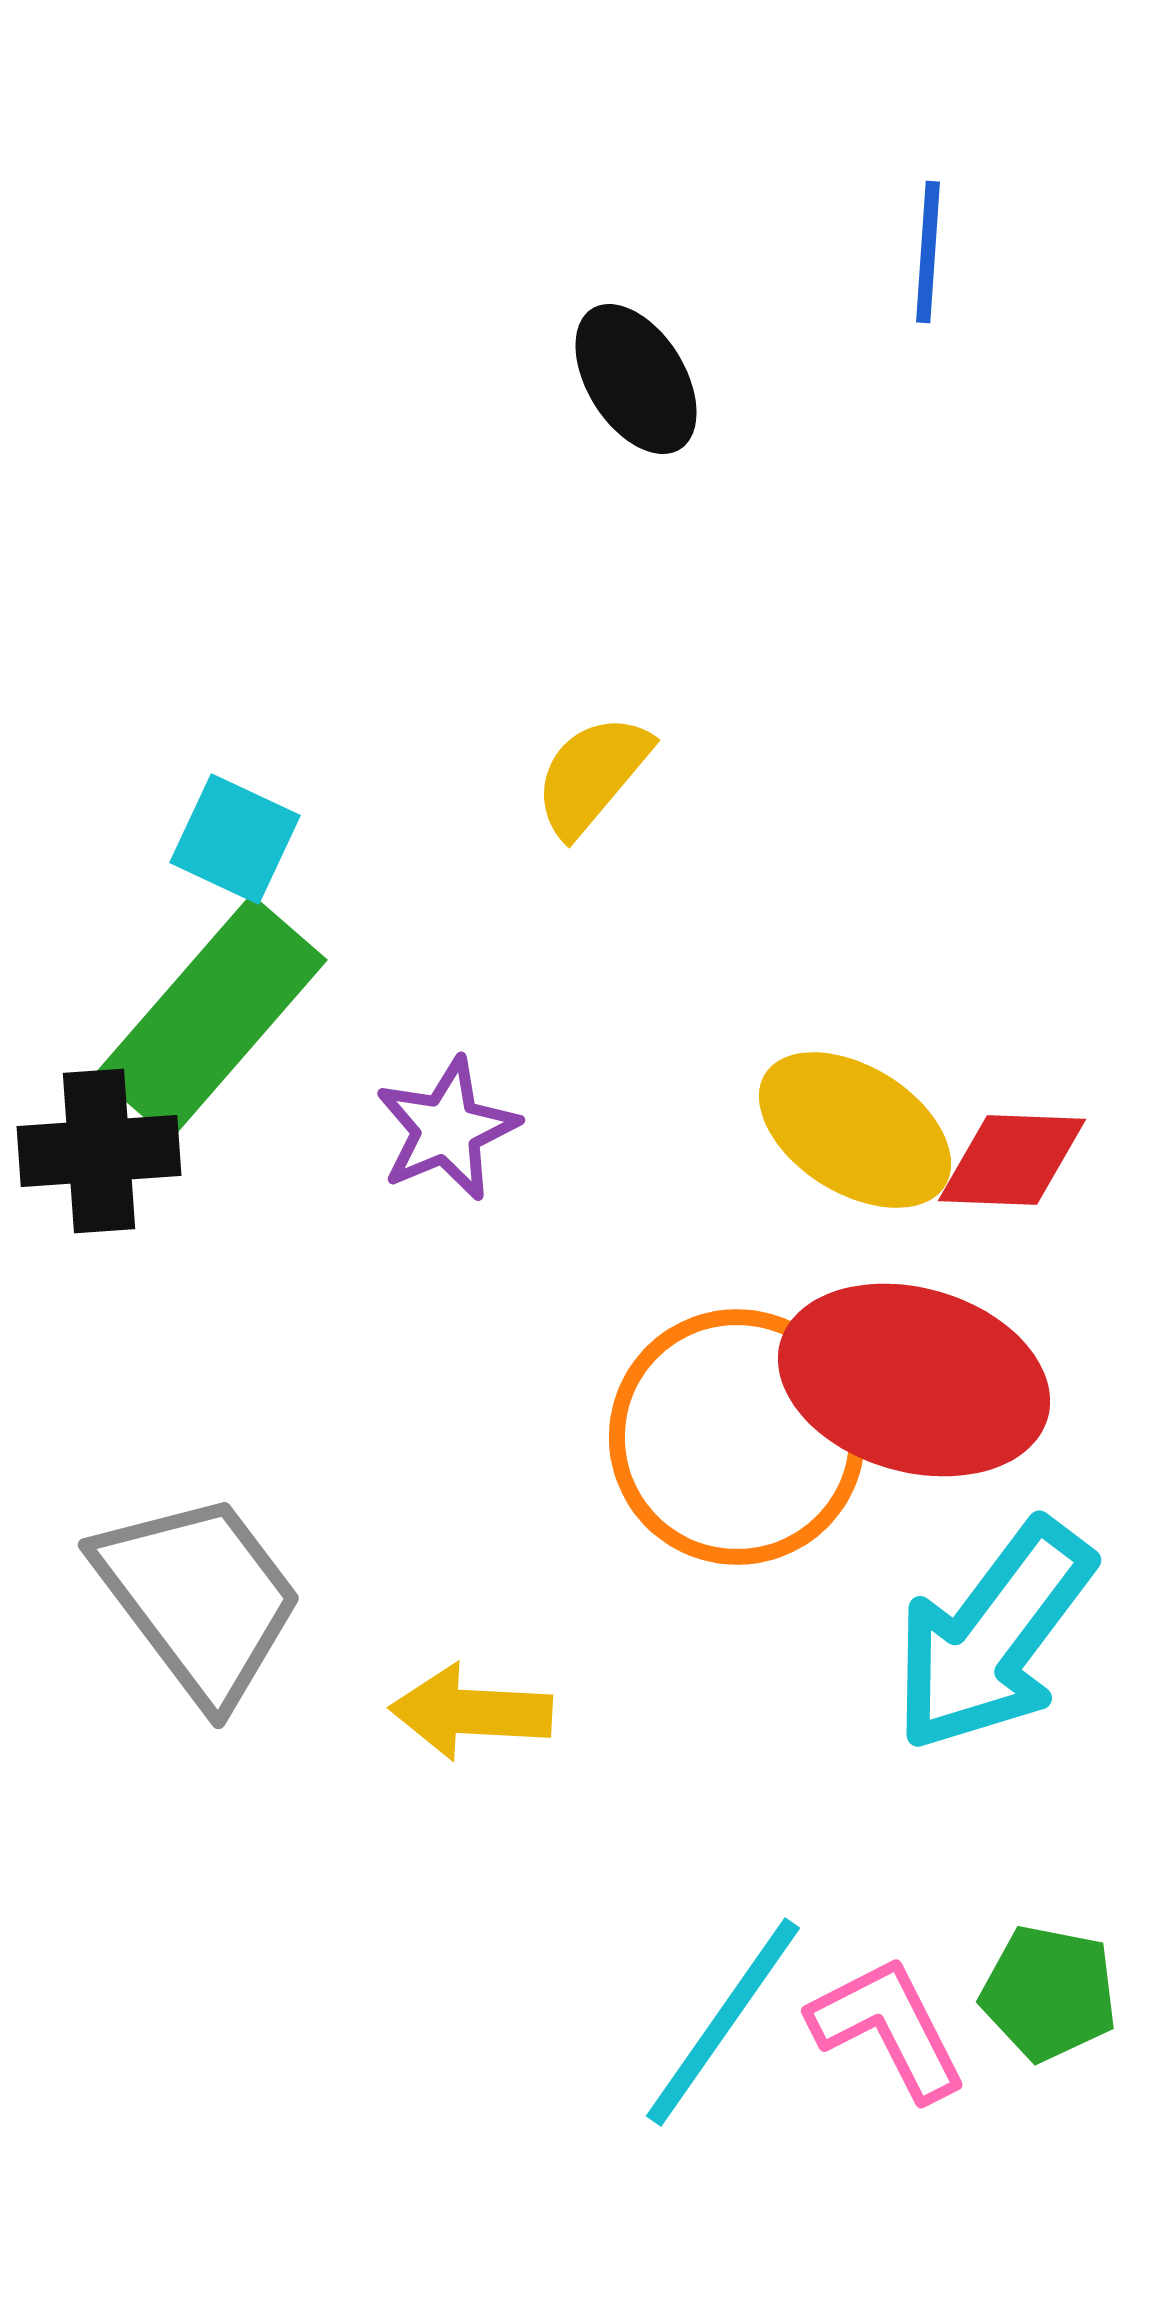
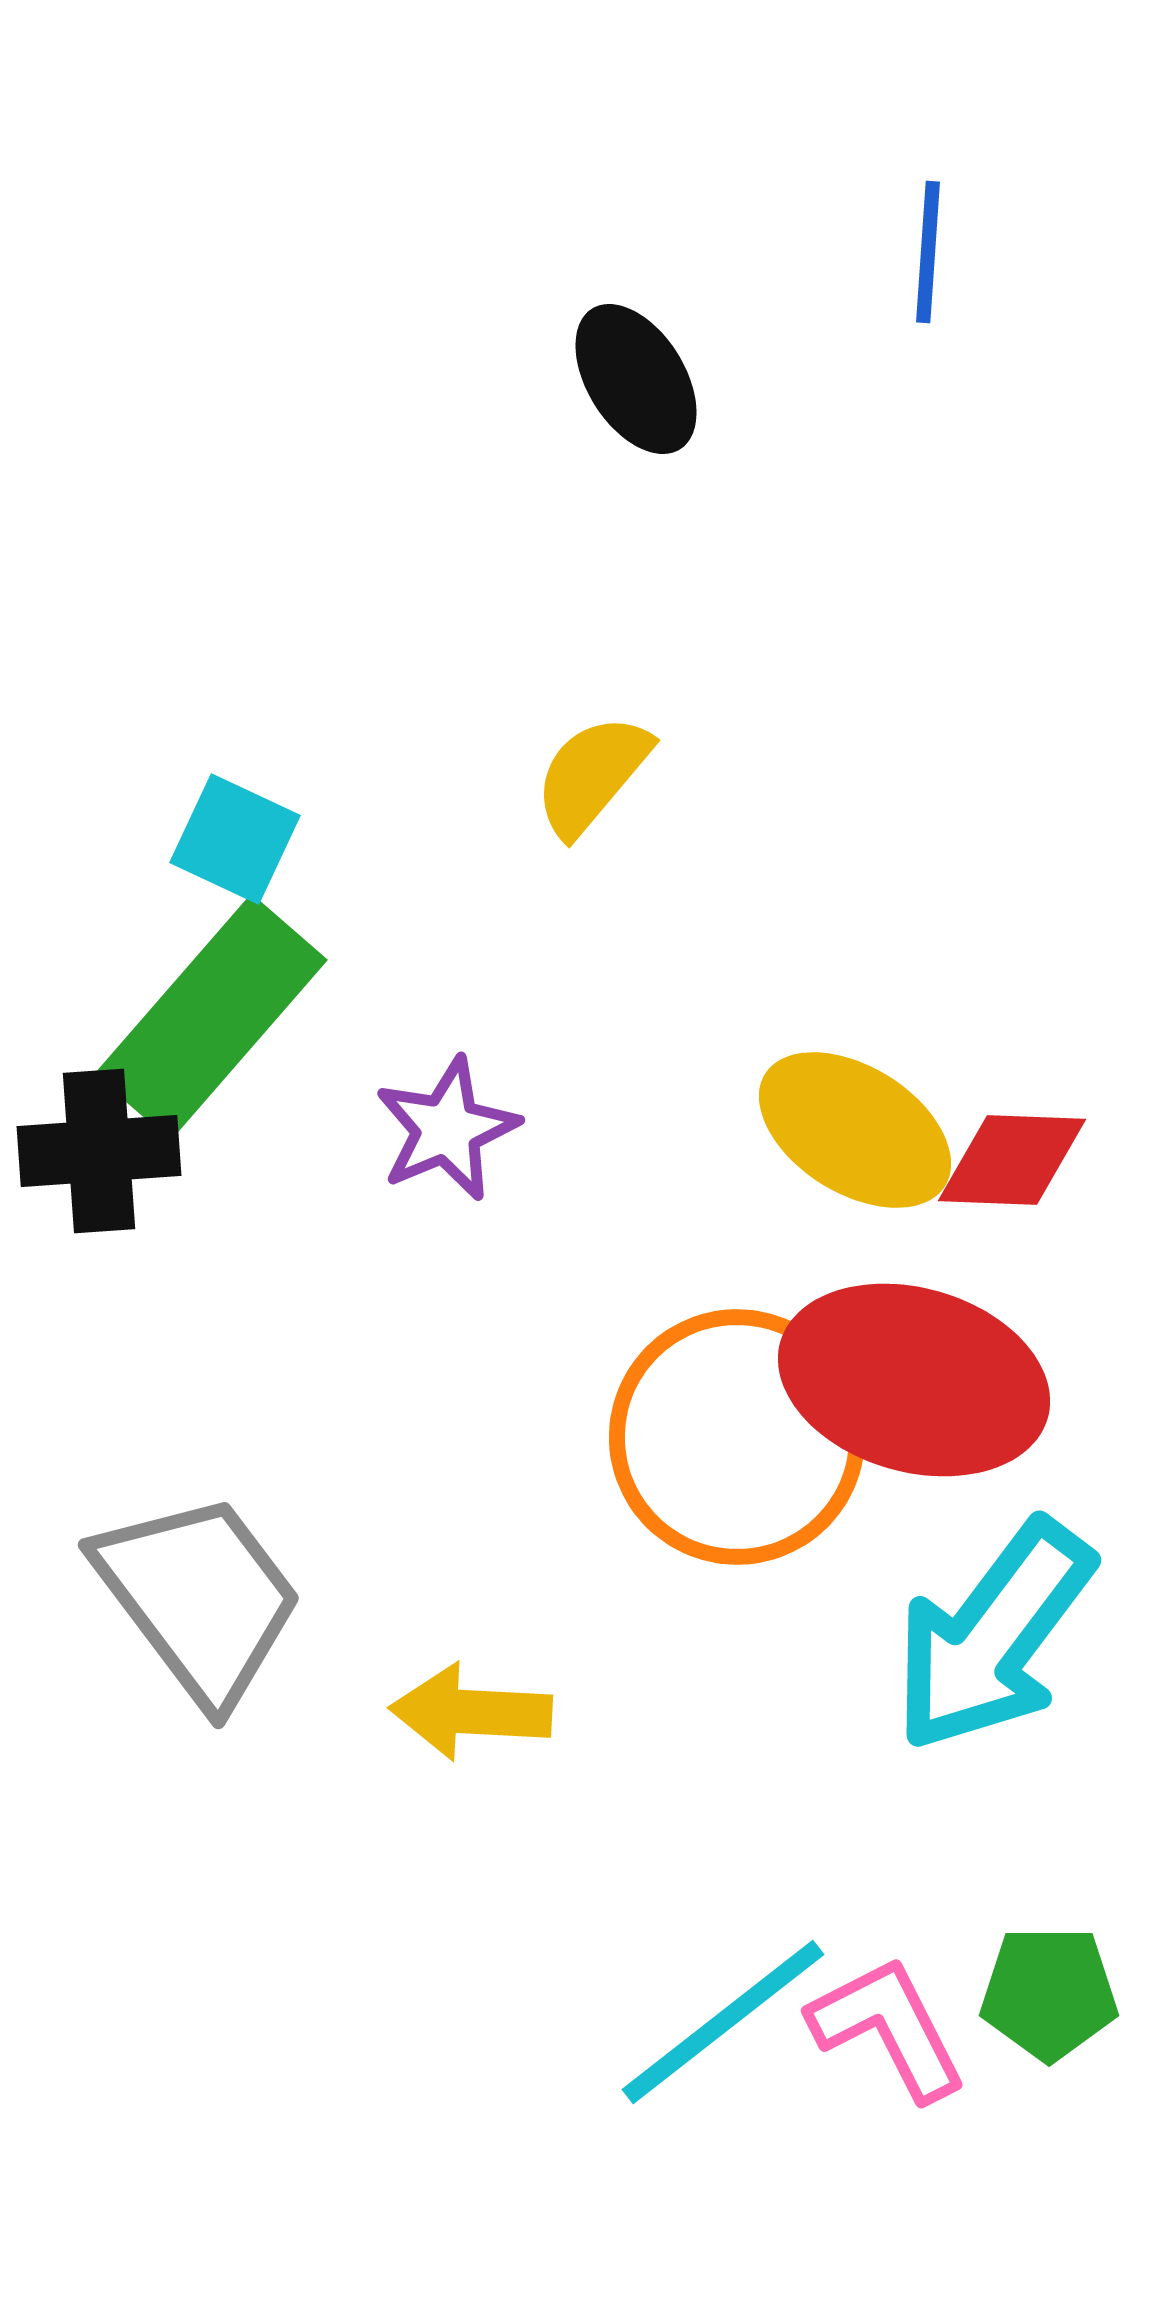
green pentagon: rotated 11 degrees counterclockwise
cyan line: rotated 17 degrees clockwise
